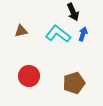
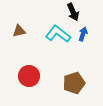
brown triangle: moved 2 px left
